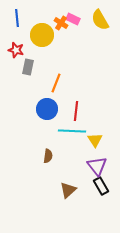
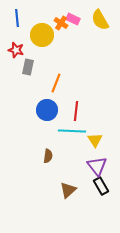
blue circle: moved 1 px down
